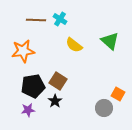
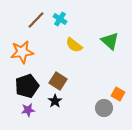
brown line: rotated 48 degrees counterclockwise
orange star: moved 1 px left, 1 px down
black pentagon: moved 6 px left; rotated 10 degrees counterclockwise
